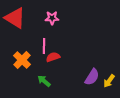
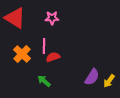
orange cross: moved 6 px up
